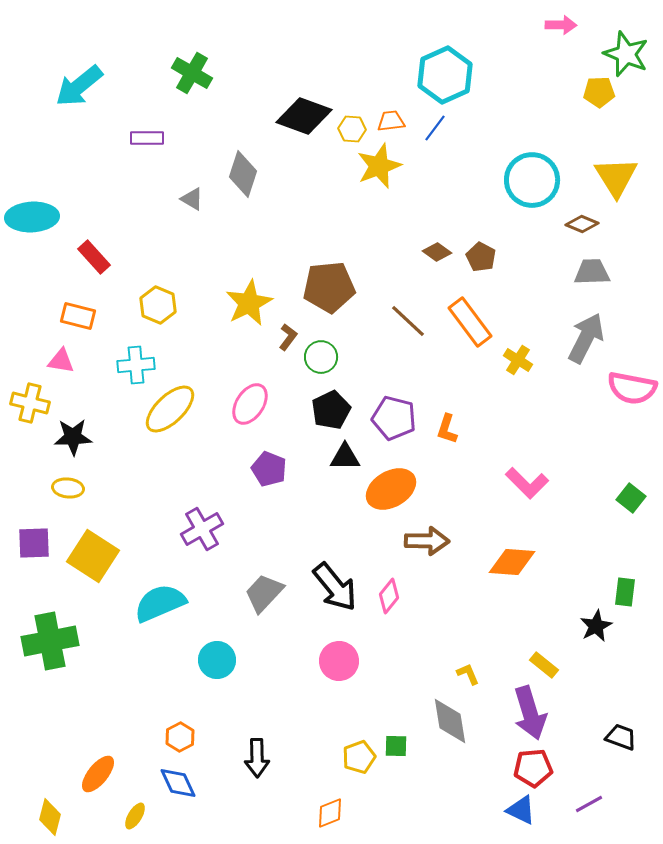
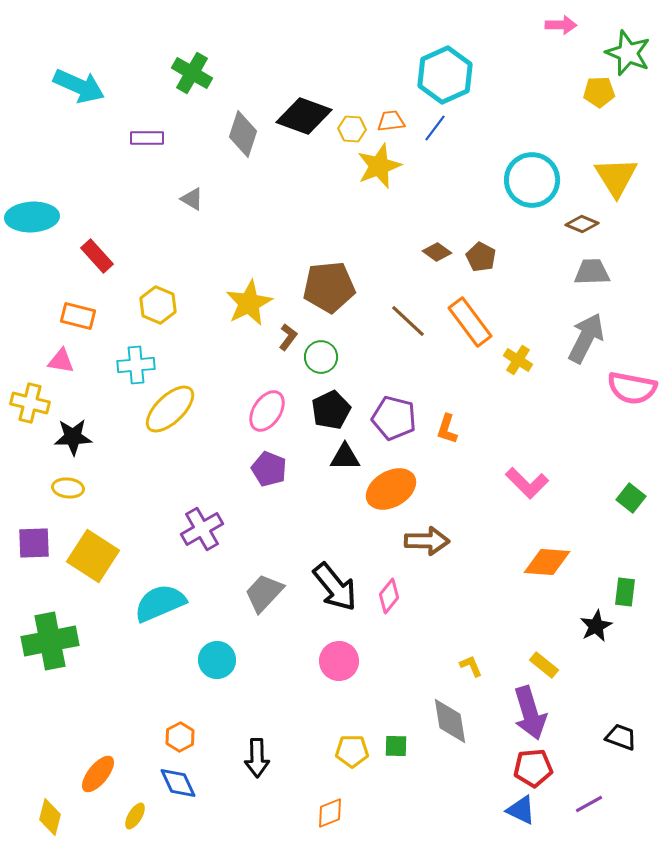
green star at (626, 54): moved 2 px right, 1 px up
cyan arrow at (79, 86): rotated 117 degrees counterclockwise
gray diamond at (243, 174): moved 40 px up
red rectangle at (94, 257): moved 3 px right, 1 px up
pink ellipse at (250, 404): moved 17 px right, 7 px down
orange diamond at (512, 562): moved 35 px right
yellow L-shape at (468, 674): moved 3 px right, 8 px up
yellow pentagon at (359, 757): moved 7 px left, 6 px up; rotated 20 degrees clockwise
